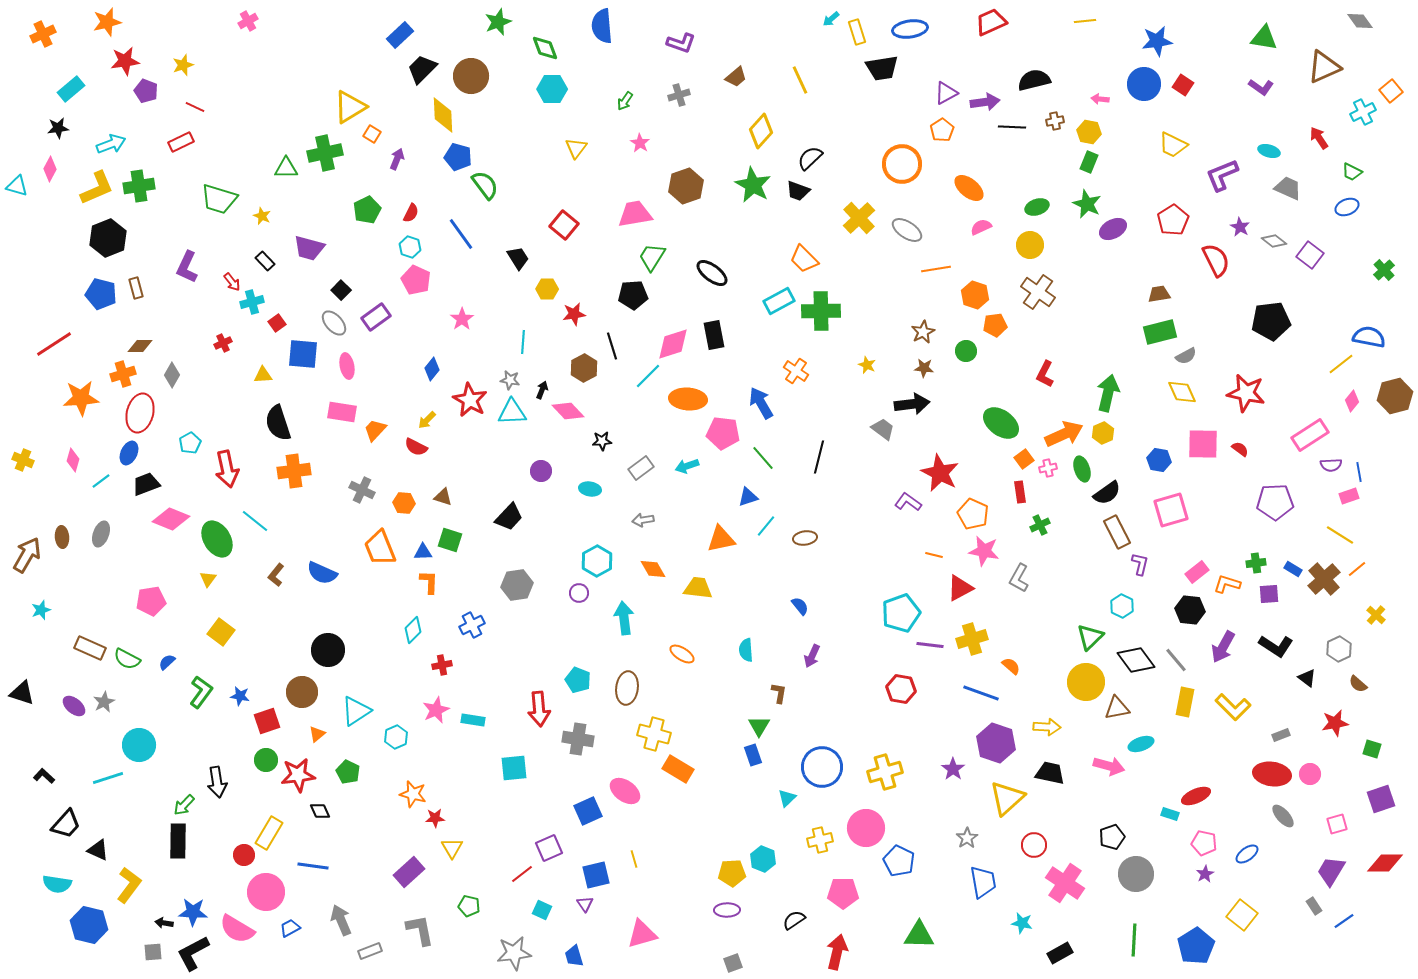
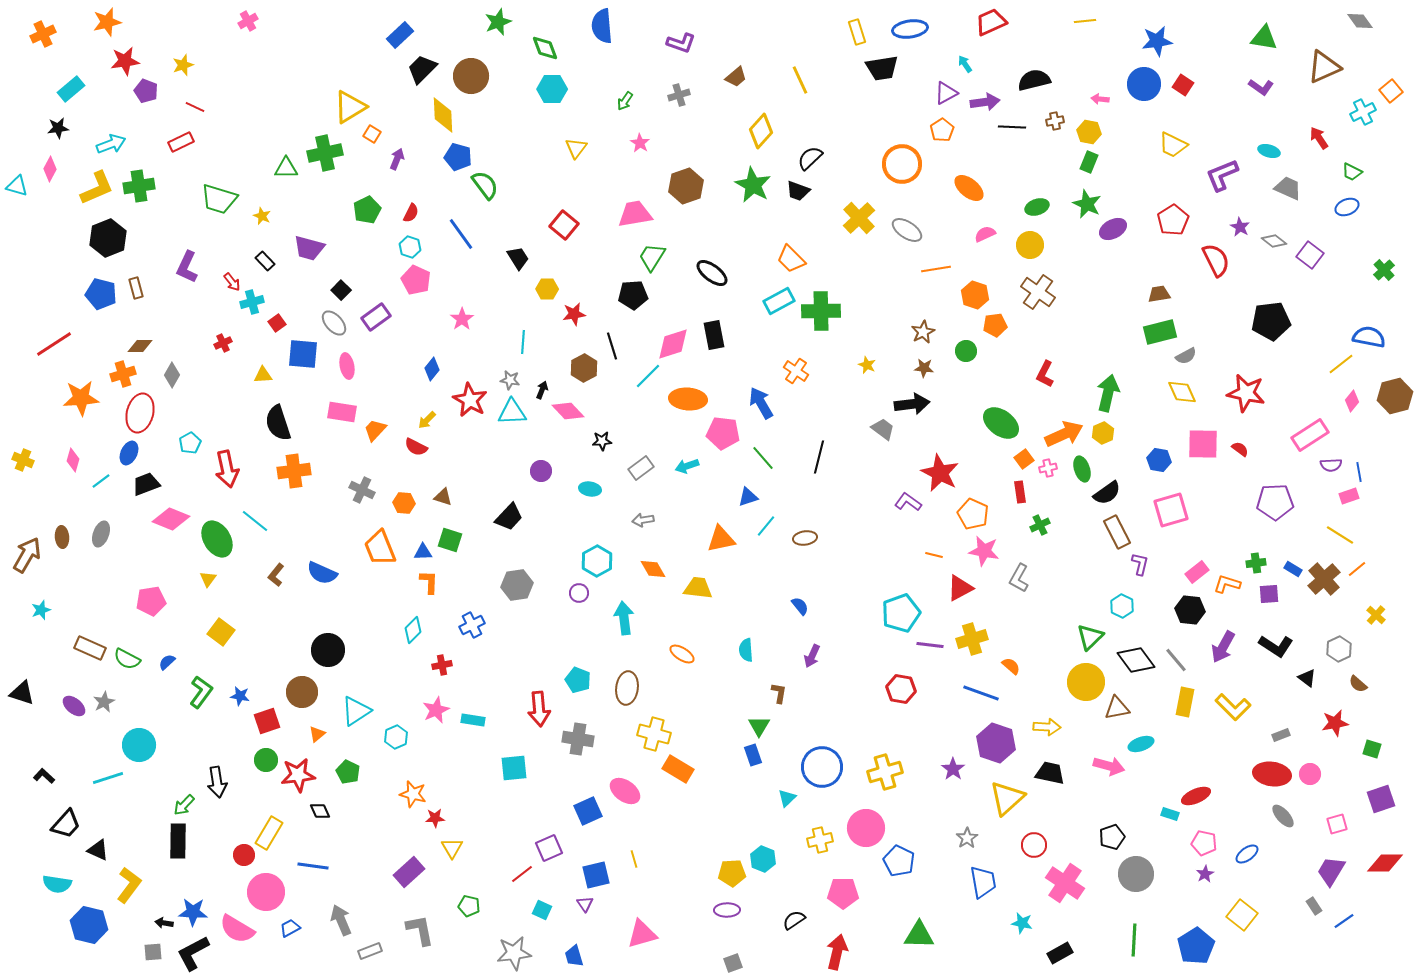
cyan arrow at (831, 19): moved 134 px right, 45 px down; rotated 96 degrees clockwise
pink semicircle at (981, 227): moved 4 px right, 7 px down
orange trapezoid at (804, 259): moved 13 px left
